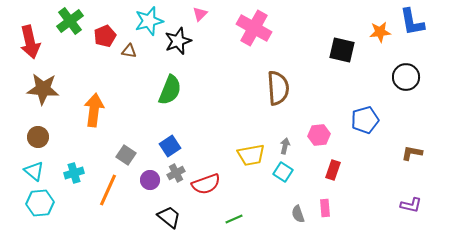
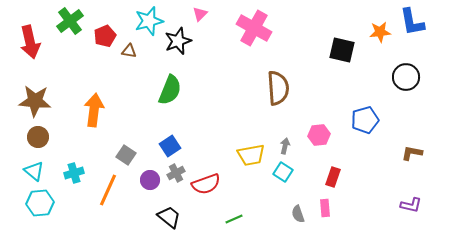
brown star: moved 8 px left, 12 px down
red rectangle: moved 7 px down
